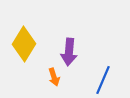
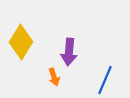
yellow diamond: moved 3 px left, 2 px up
blue line: moved 2 px right
